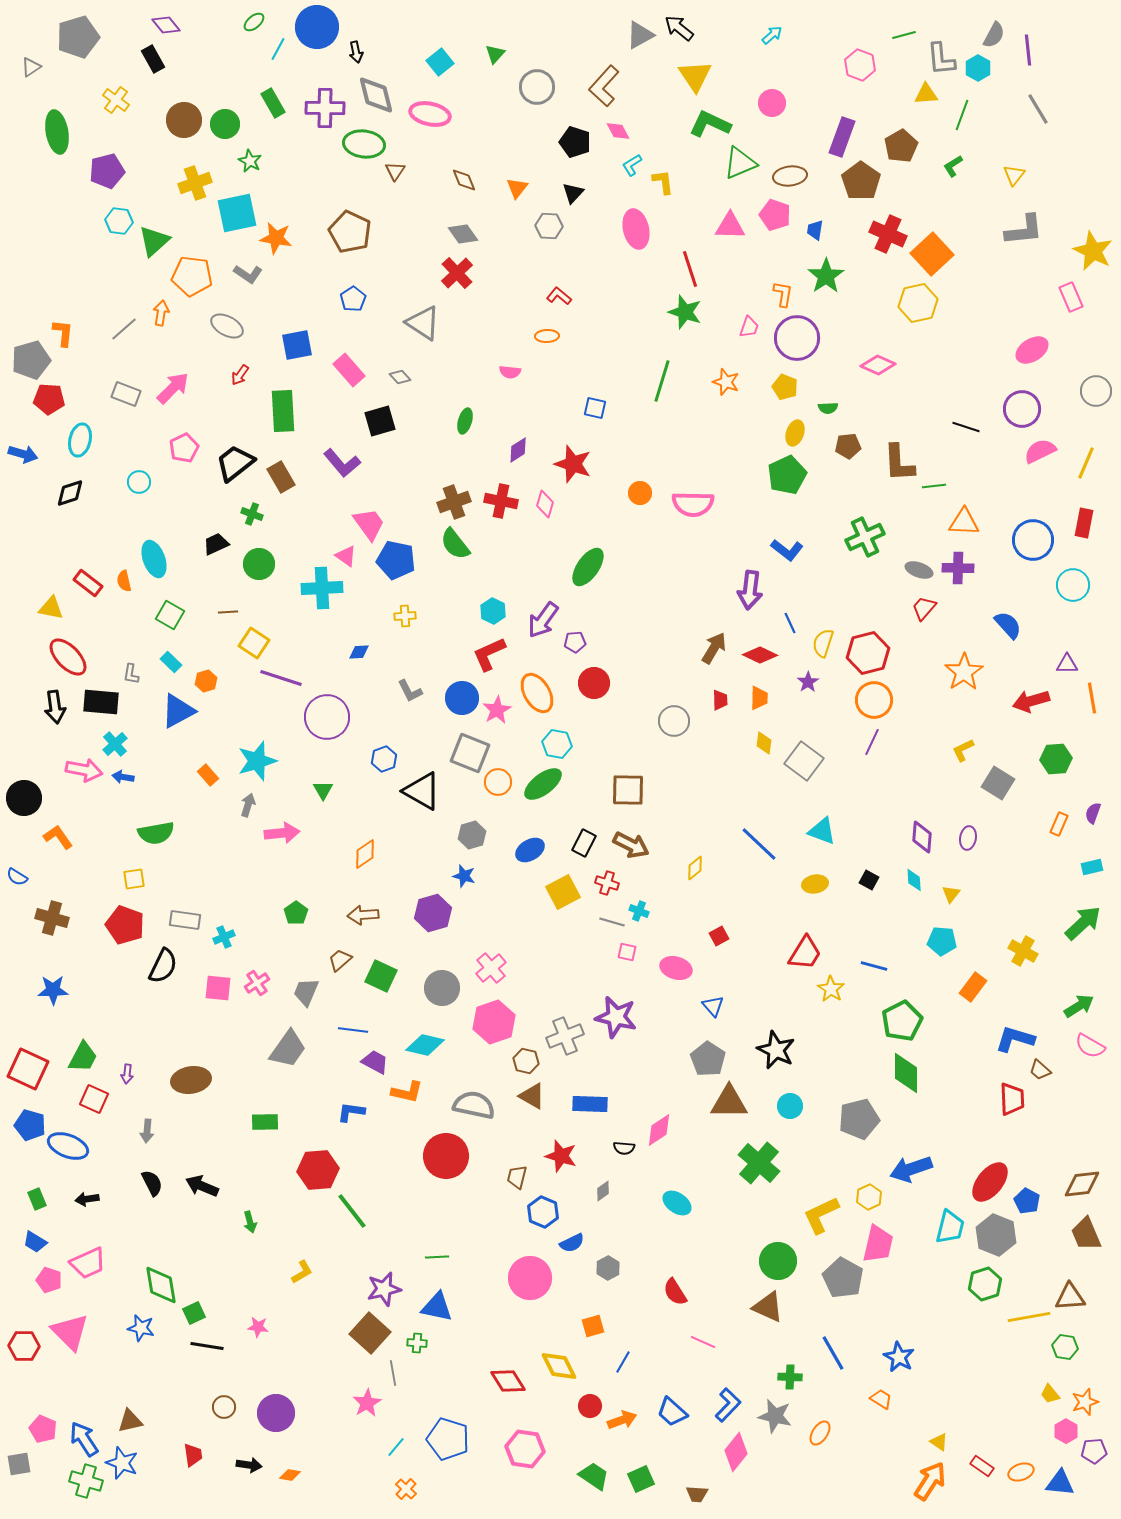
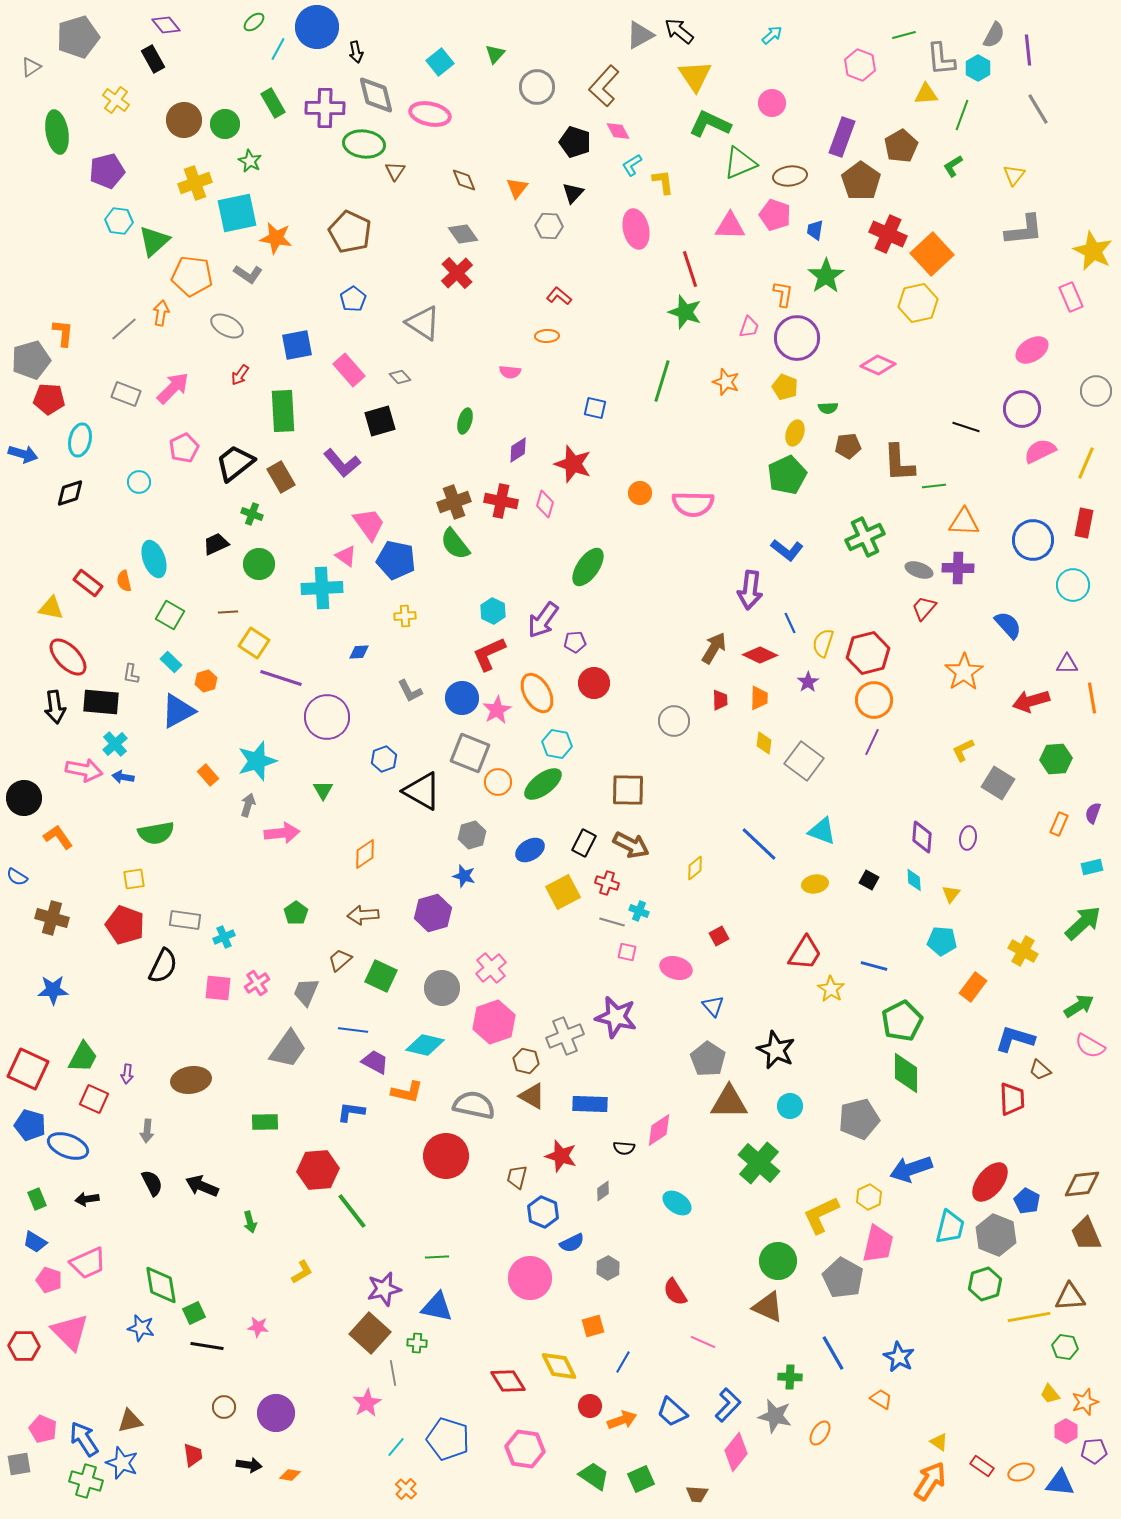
black arrow at (679, 28): moved 3 px down
